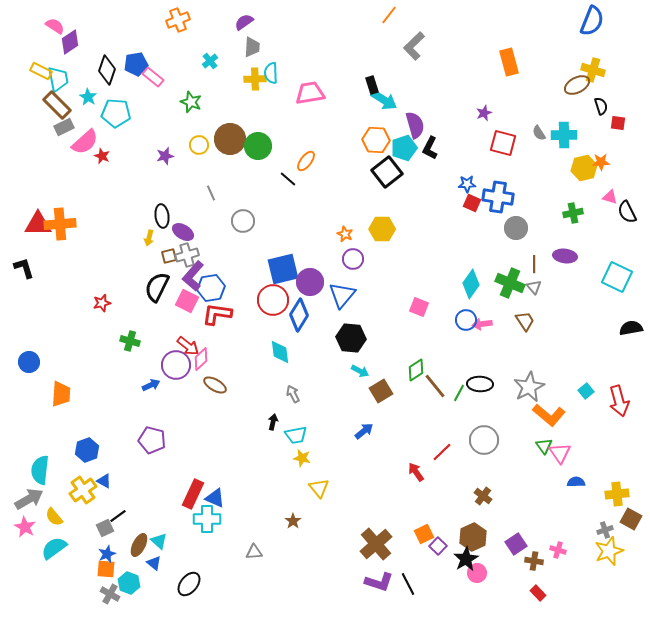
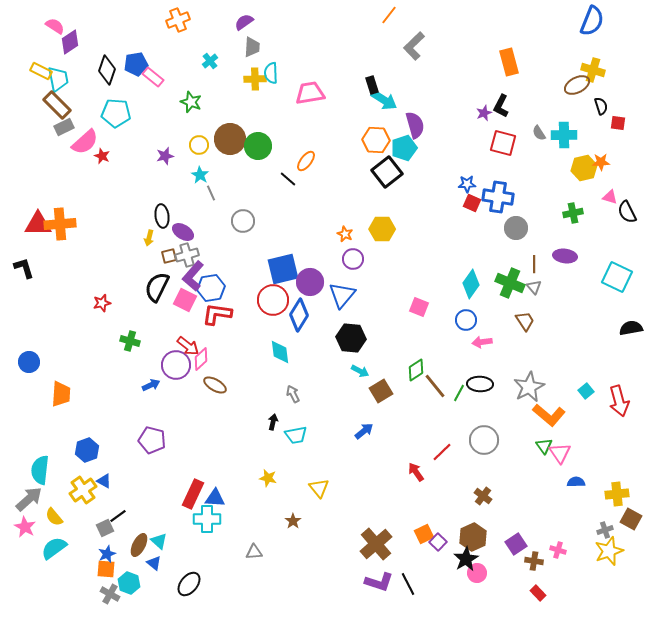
cyan star at (88, 97): moved 112 px right, 78 px down
black L-shape at (430, 148): moved 71 px right, 42 px up
pink square at (187, 301): moved 2 px left, 1 px up
pink arrow at (482, 324): moved 18 px down
yellow star at (302, 458): moved 34 px left, 20 px down
blue triangle at (215, 498): rotated 20 degrees counterclockwise
gray arrow at (29, 499): rotated 12 degrees counterclockwise
purple square at (438, 546): moved 4 px up
